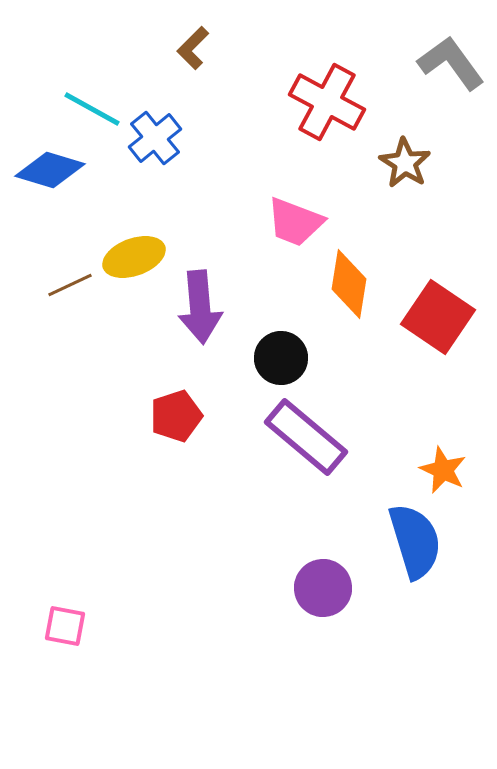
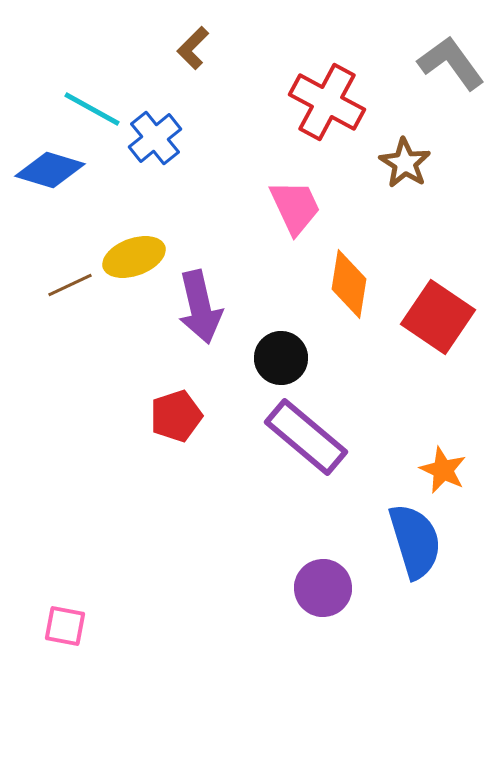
pink trapezoid: moved 15 px up; rotated 136 degrees counterclockwise
purple arrow: rotated 8 degrees counterclockwise
